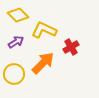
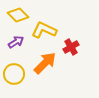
orange arrow: moved 2 px right
